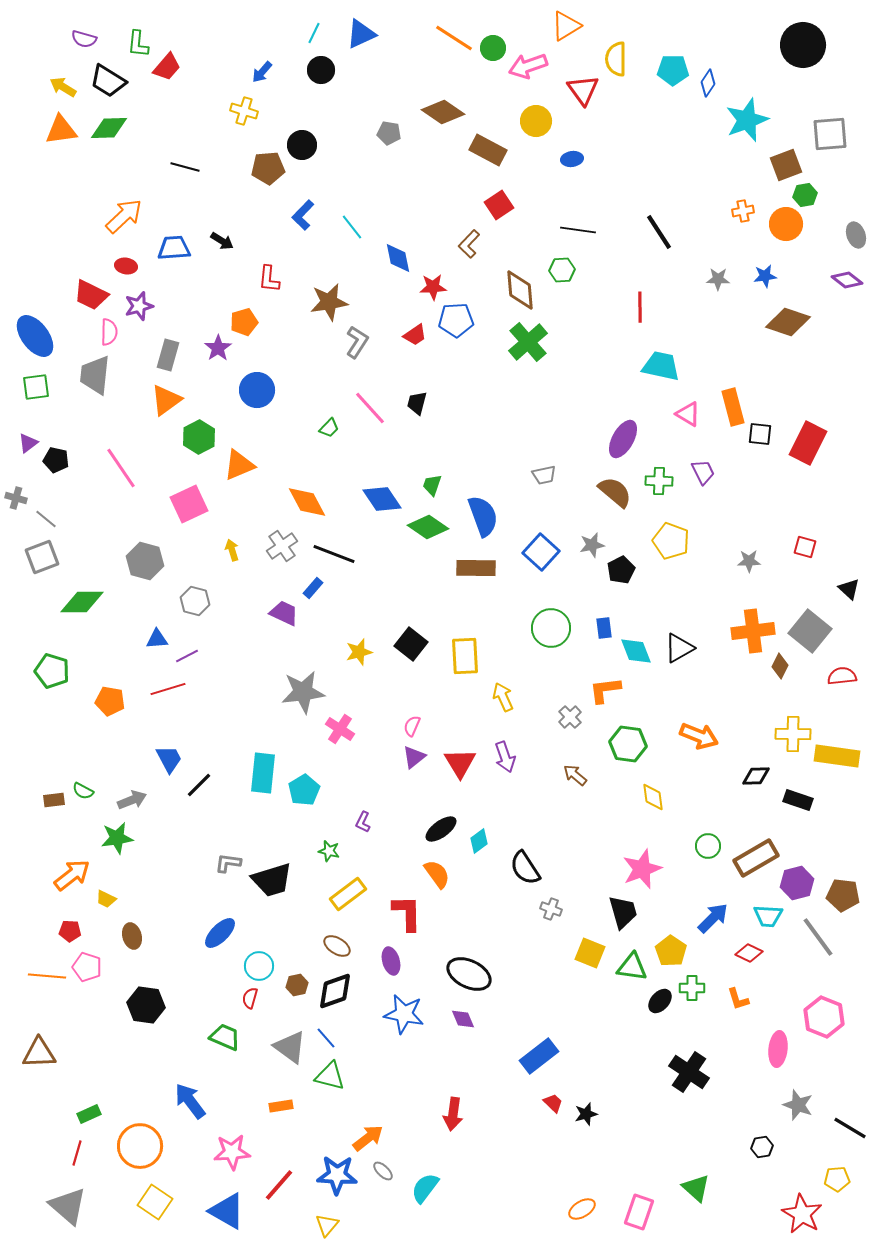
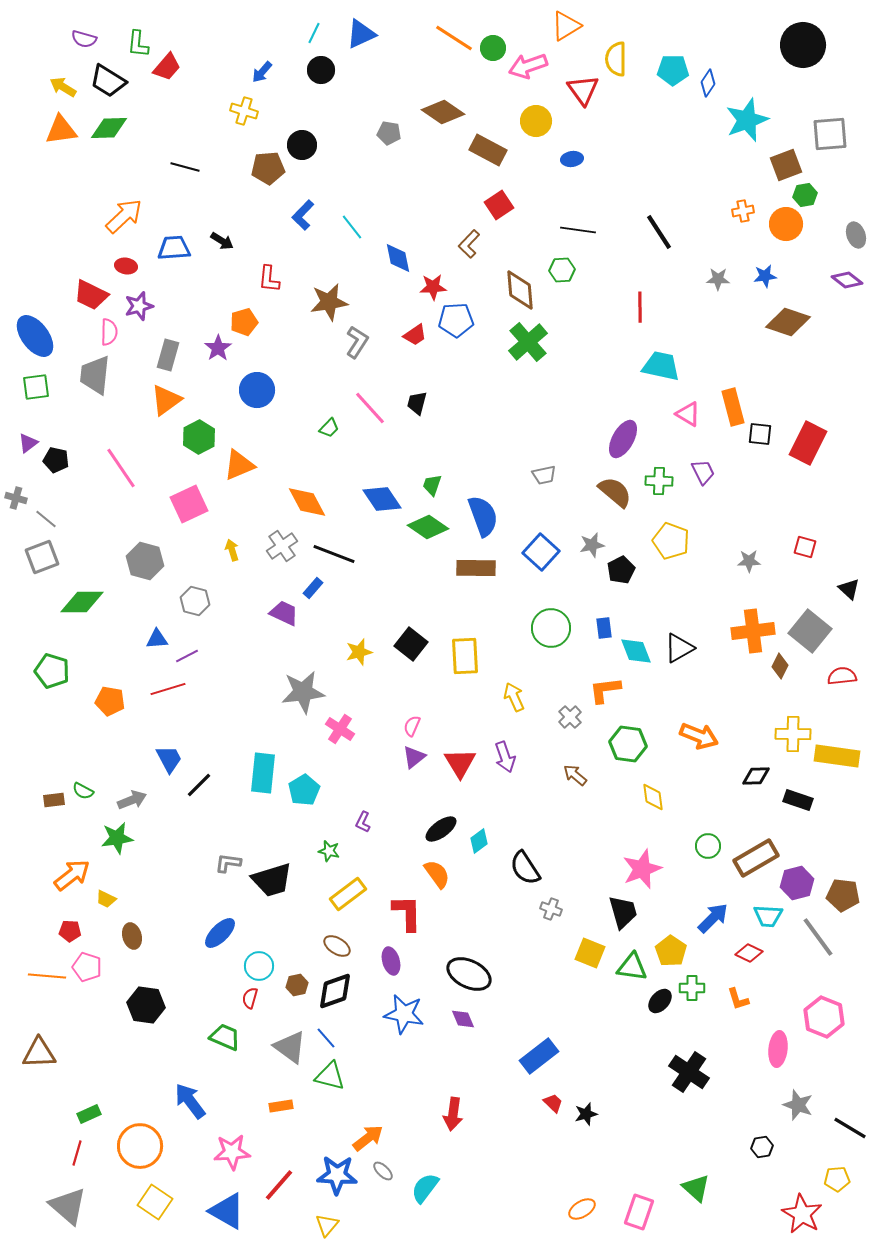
yellow arrow at (503, 697): moved 11 px right
